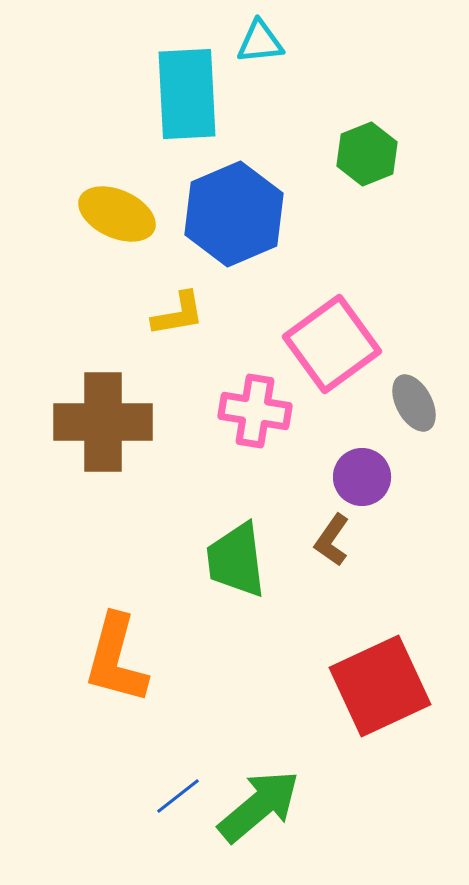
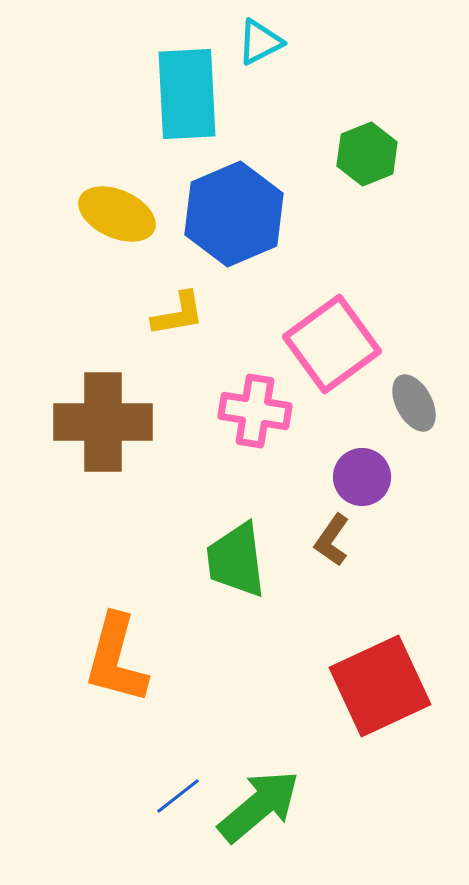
cyan triangle: rotated 21 degrees counterclockwise
